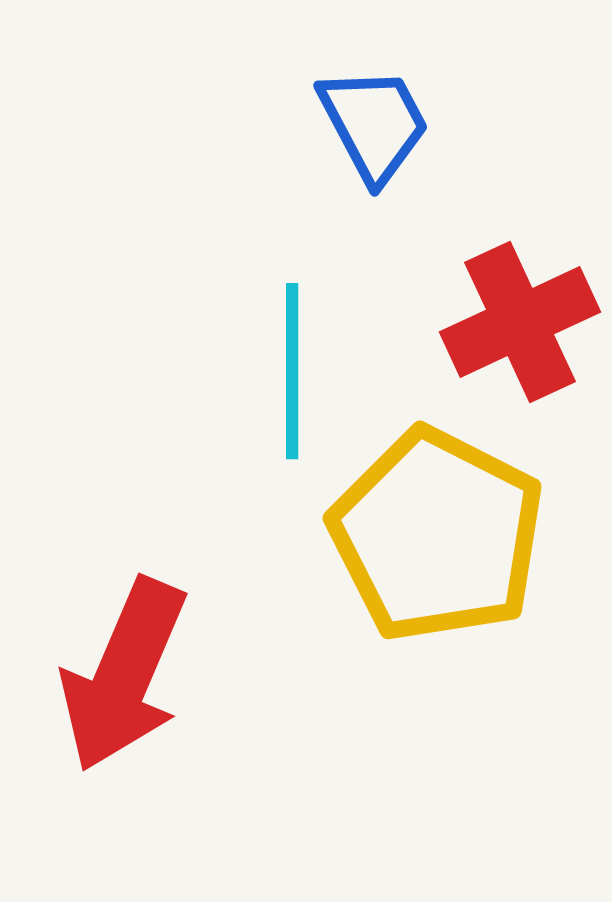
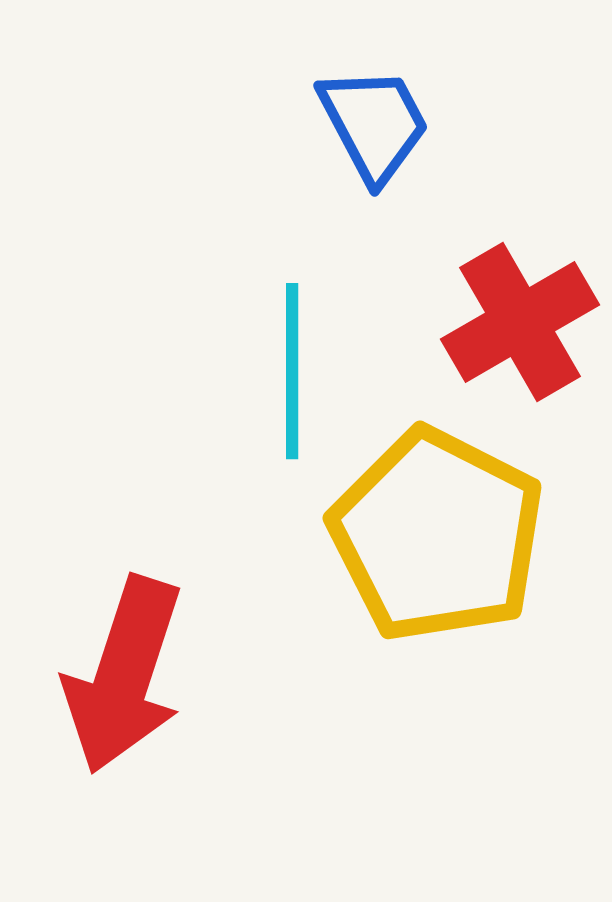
red cross: rotated 5 degrees counterclockwise
red arrow: rotated 5 degrees counterclockwise
